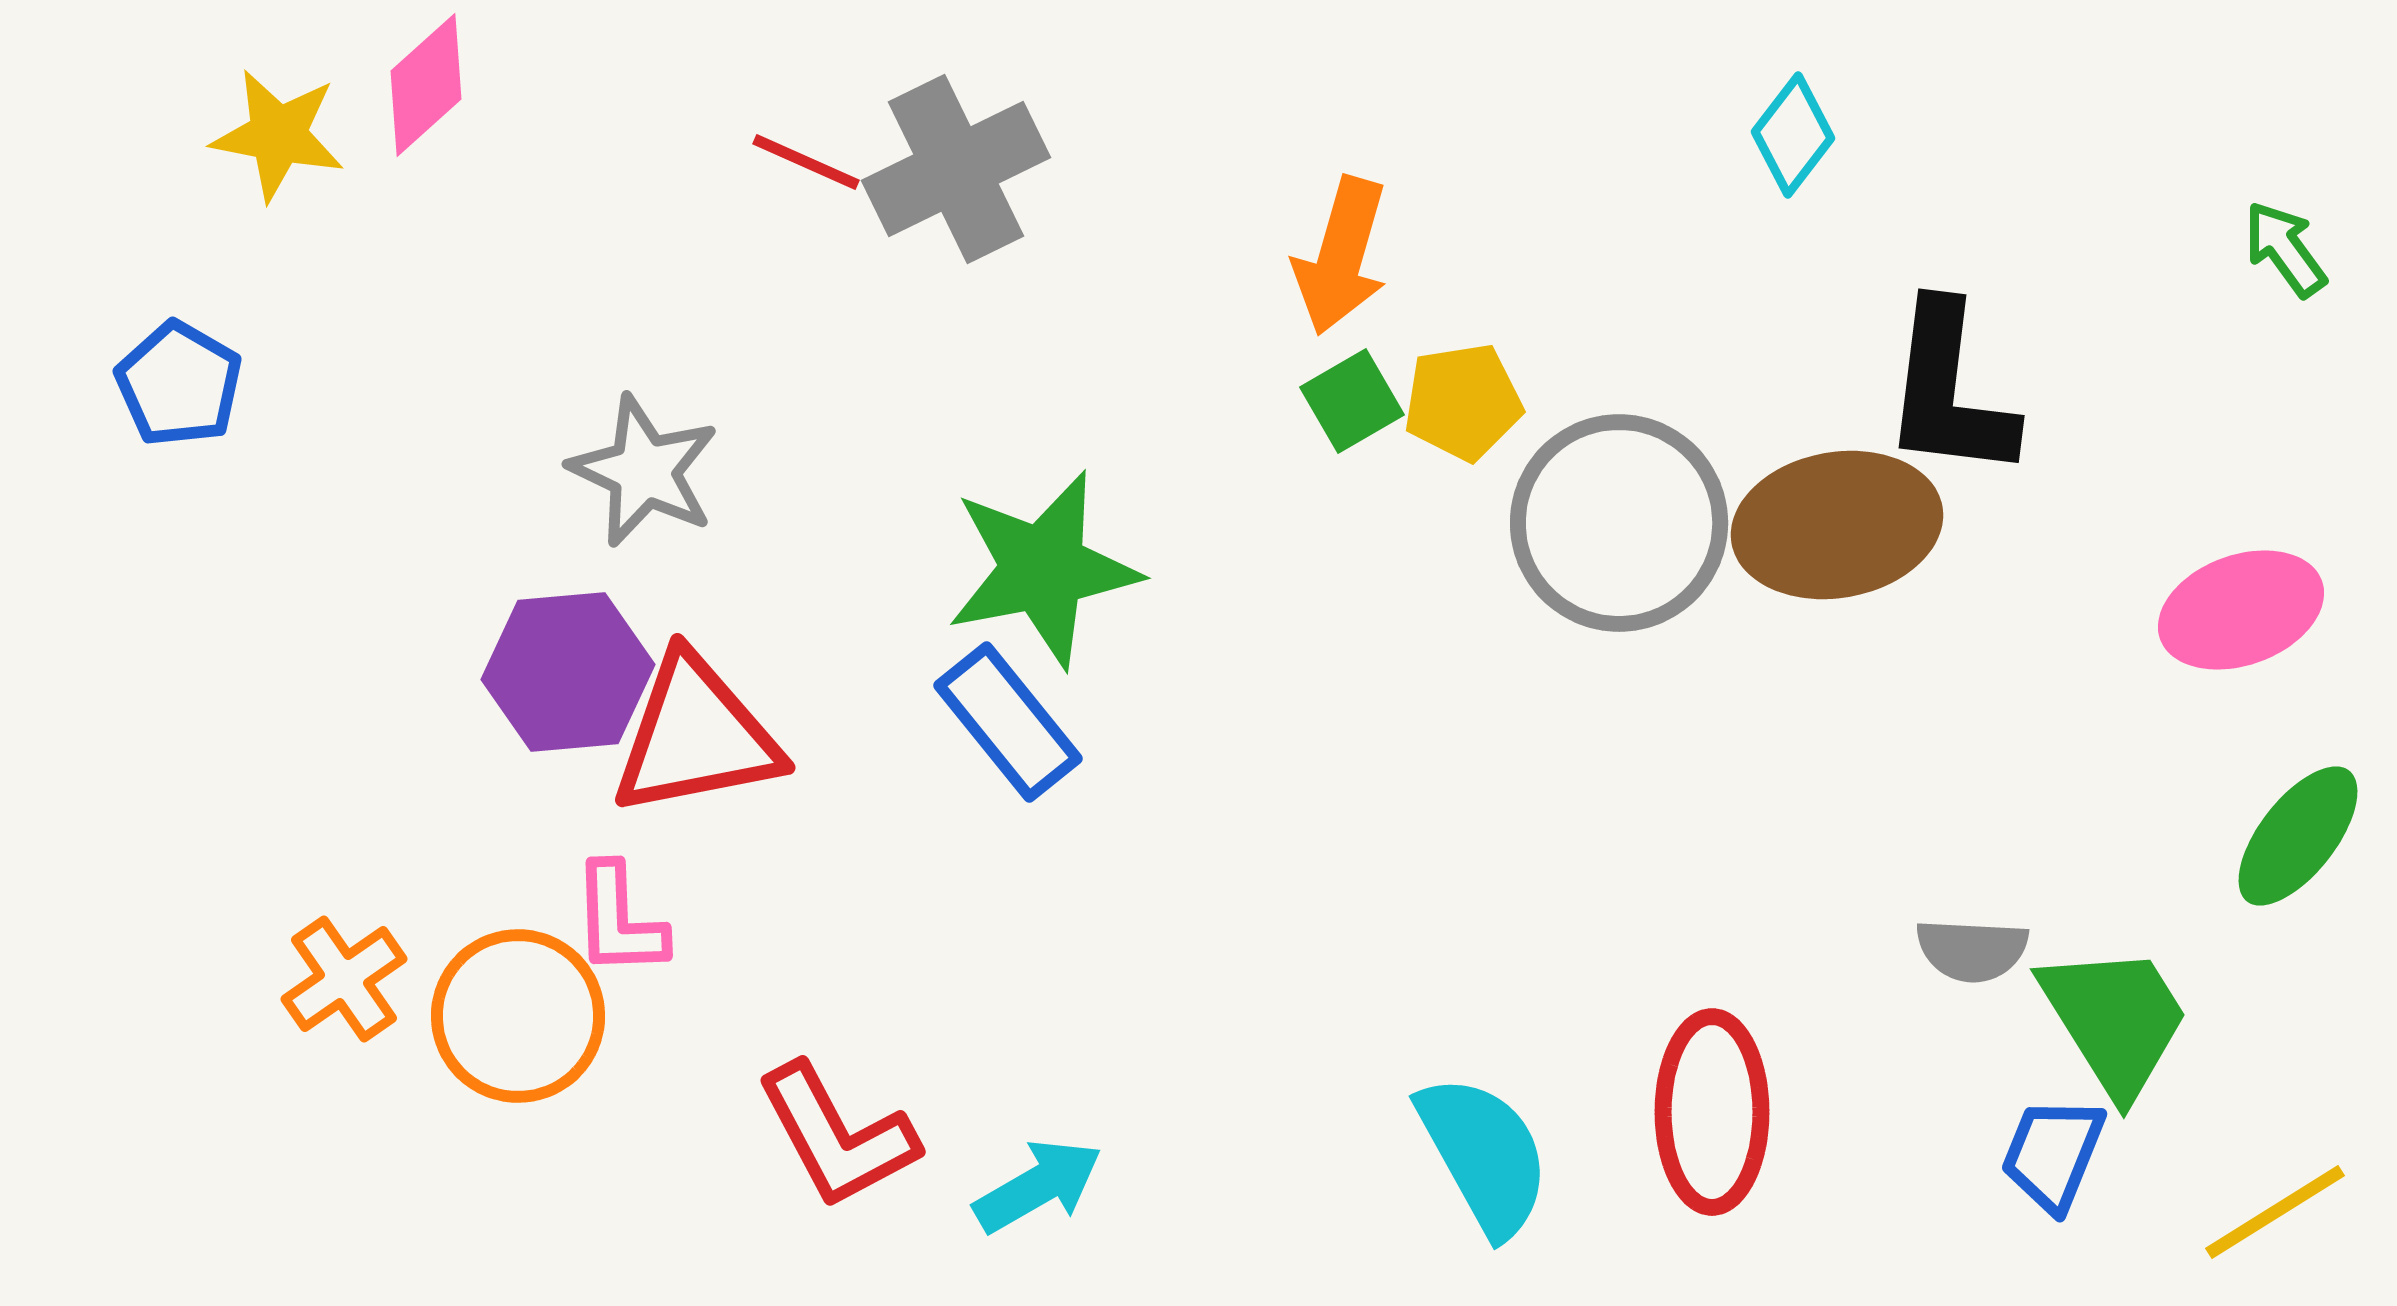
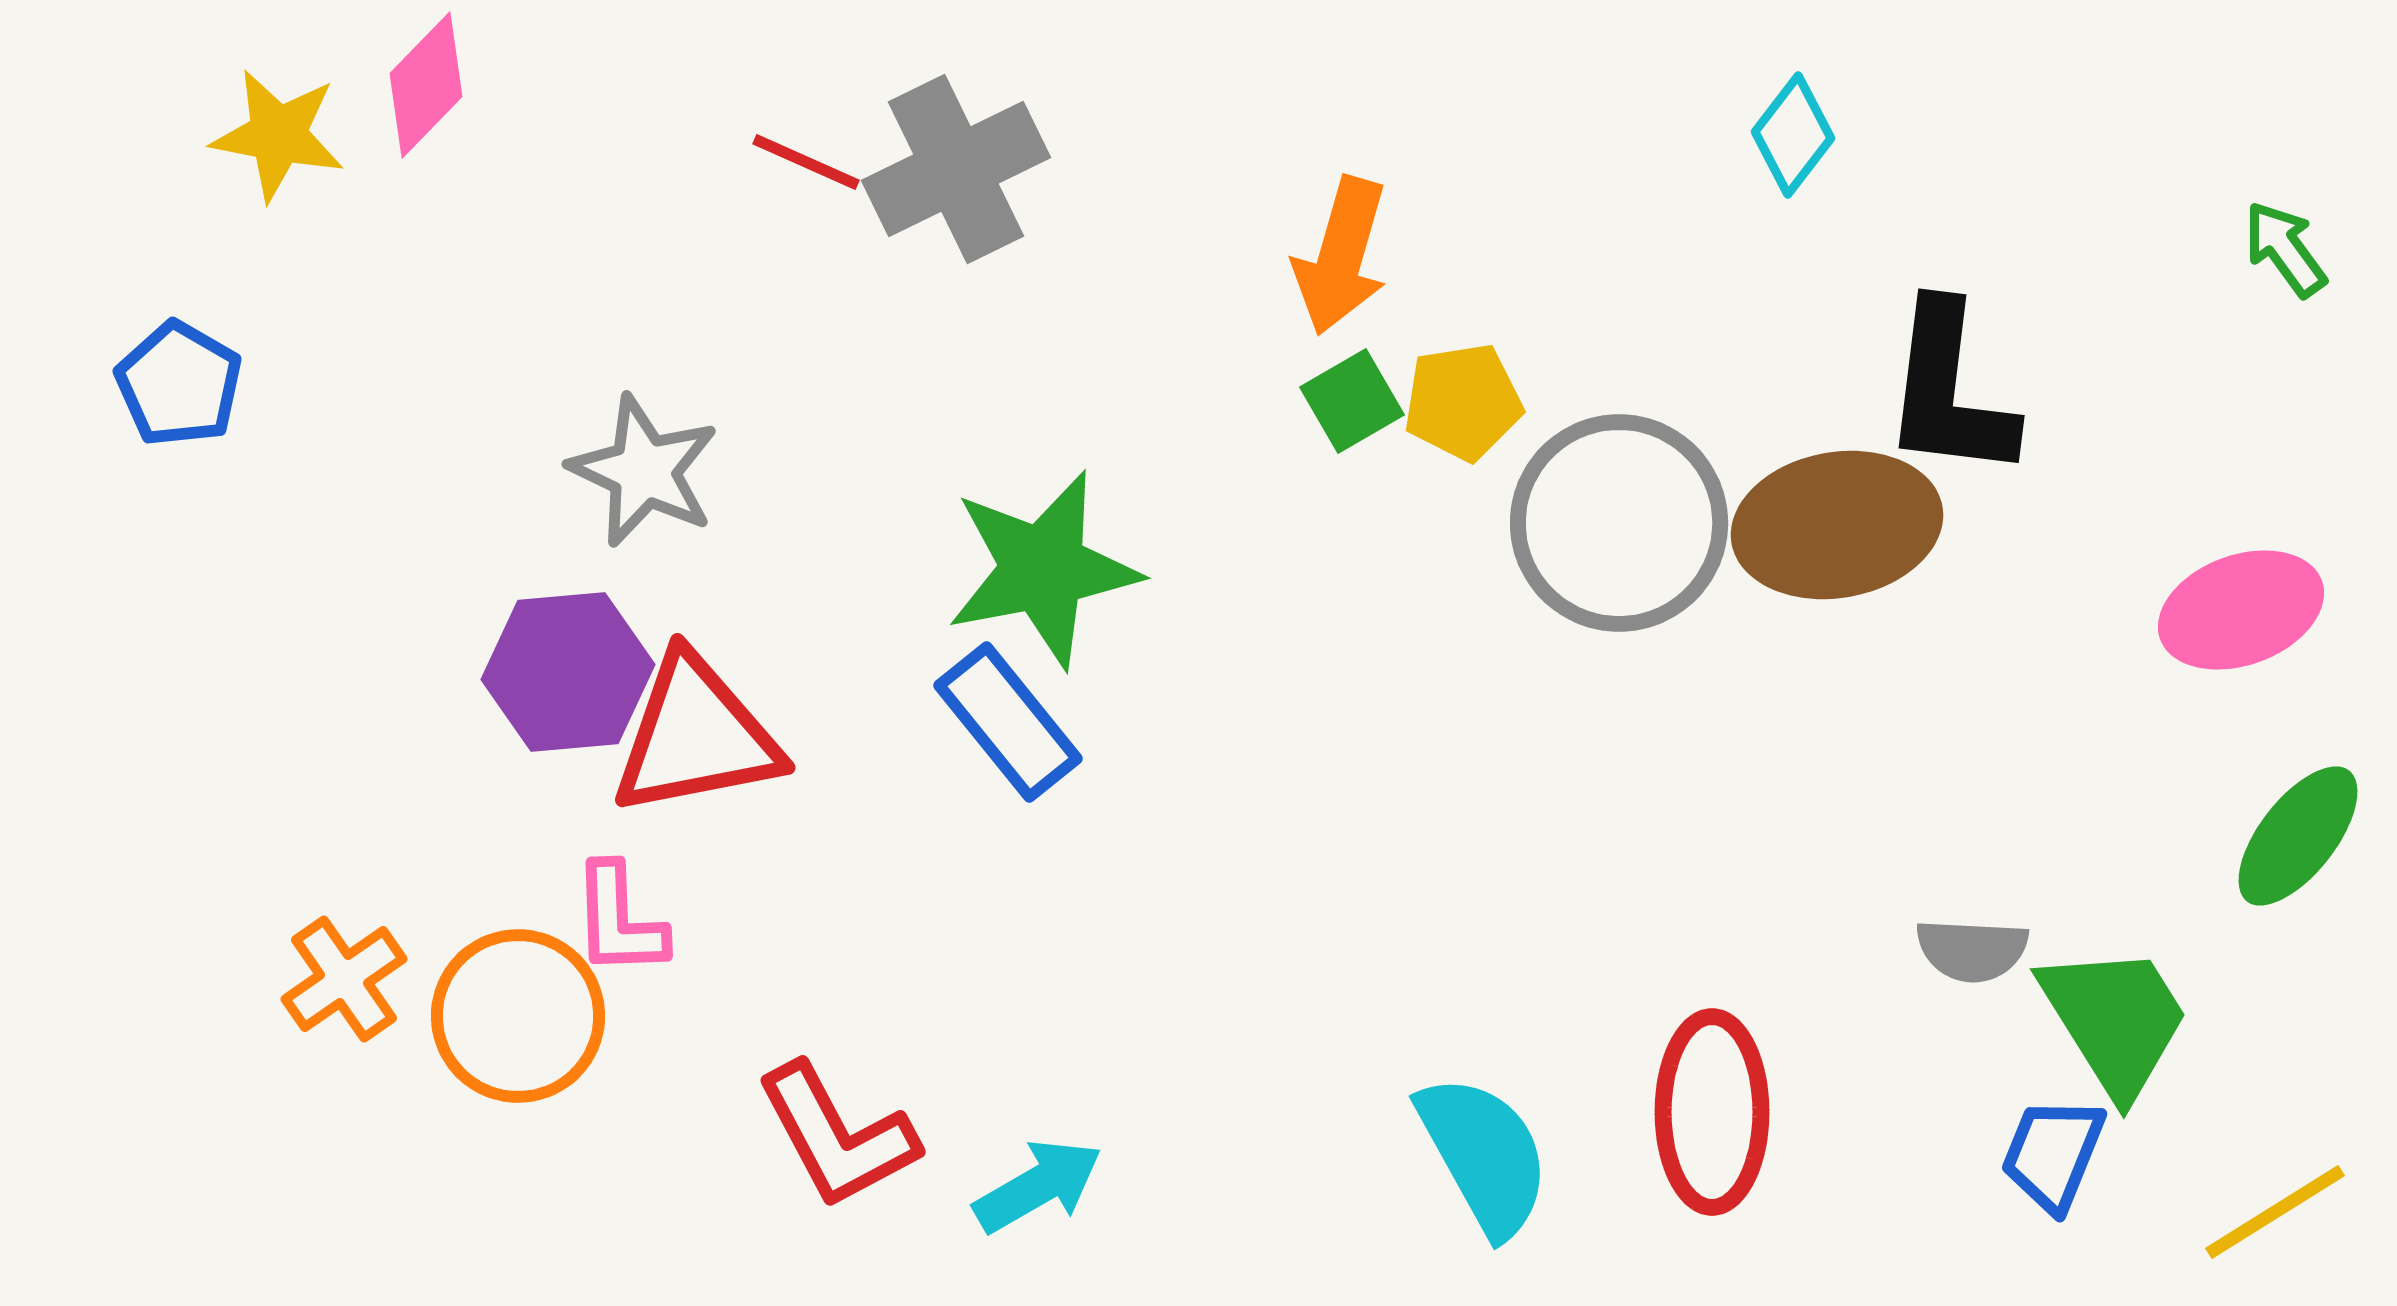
pink diamond: rotated 4 degrees counterclockwise
